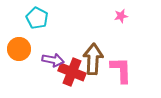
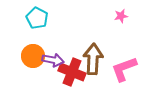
orange circle: moved 14 px right, 7 px down
pink L-shape: moved 3 px right, 1 px up; rotated 108 degrees counterclockwise
